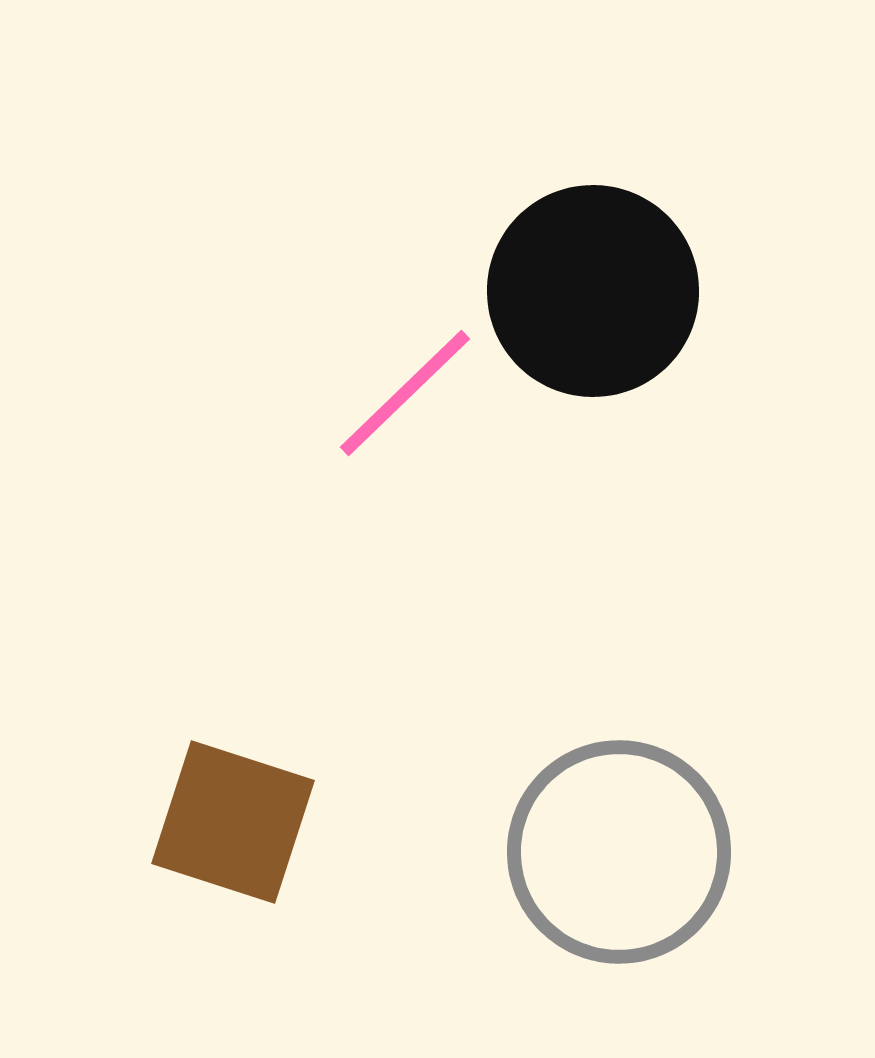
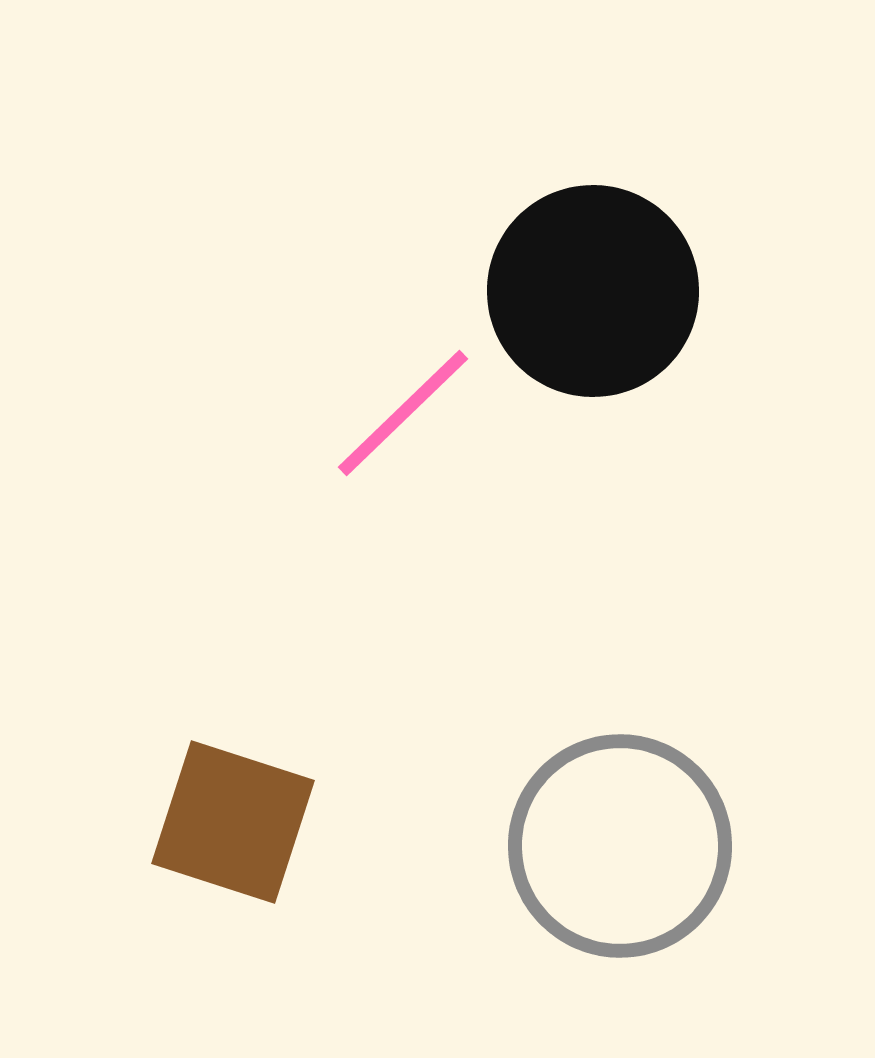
pink line: moved 2 px left, 20 px down
gray circle: moved 1 px right, 6 px up
